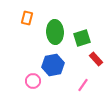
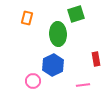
green ellipse: moved 3 px right, 2 px down
green square: moved 6 px left, 24 px up
red rectangle: rotated 32 degrees clockwise
blue hexagon: rotated 15 degrees counterclockwise
pink line: rotated 48 degrees clockwise
